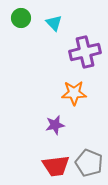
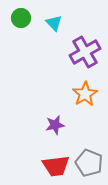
purple cross: rotated 16 degrees counterclockwise
orange star: moved 11 px right, 1 px down; rotated 30 degrees counterclockwise
